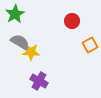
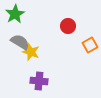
red circle: moved 4 px left, 5 px down
yellow star: rotated 18 degrees clockwise
purple cross: rotated 24 degrees counterclockwise
